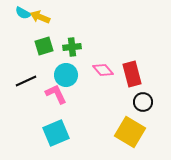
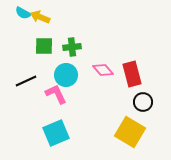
green square: rotated 18 degrees clockwise
